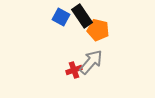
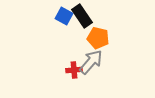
blue square: moved 3 px right, 1 px up
orange pentagon: moved 8 px down
red cross: rotated 14 degrees clockwise
